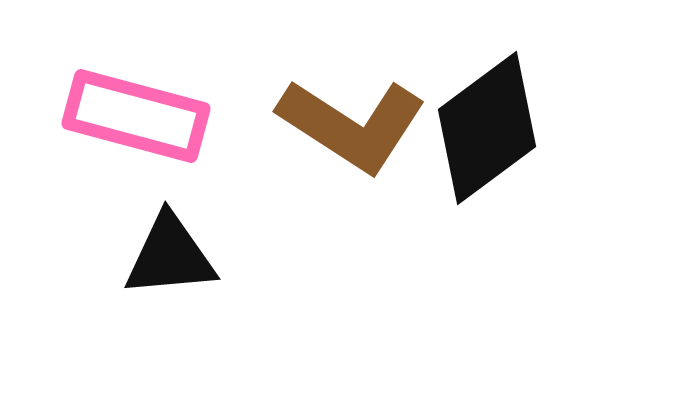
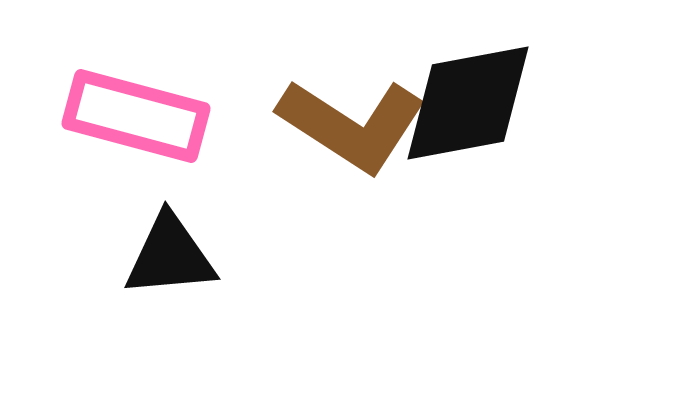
black diamond: moved 19 px left, 25 px up; rotated 26 degrees clockwise
